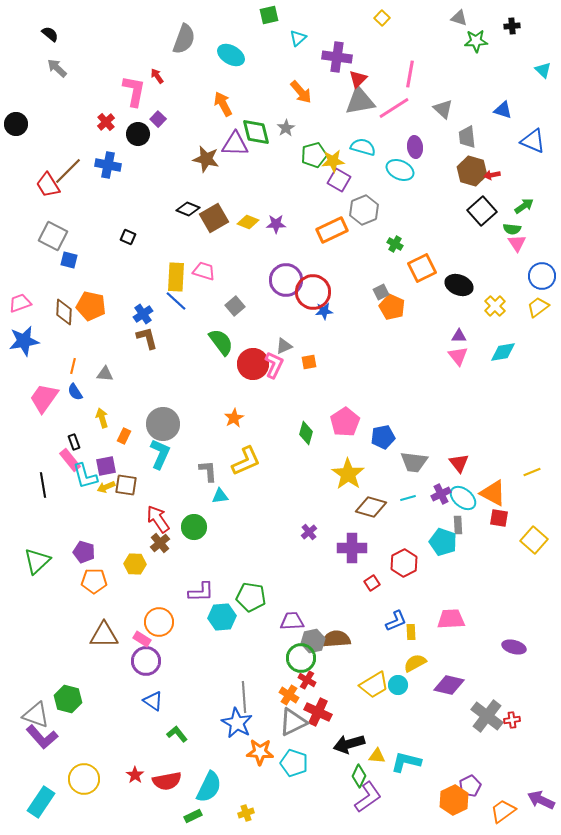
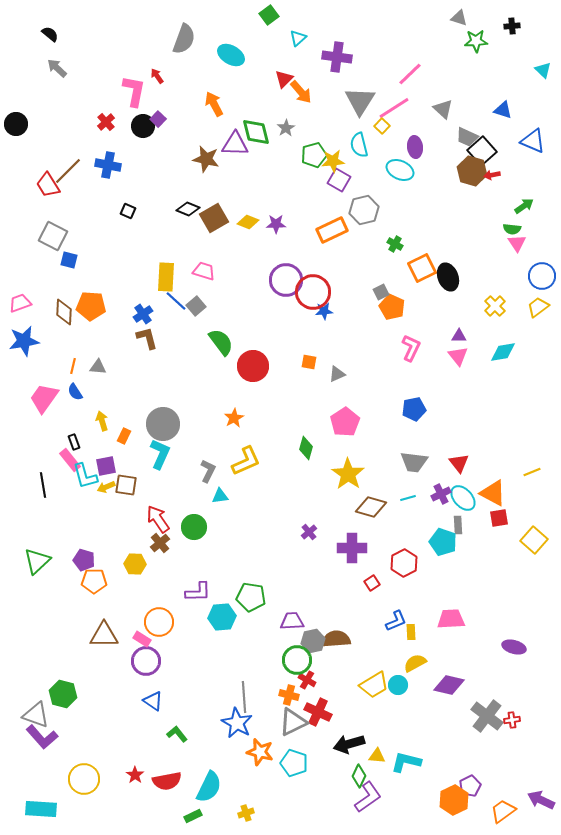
green square at (269, 15): rotated 24 degrees counterclockwise
yellow square at (382, 18): moved 108 px down
pink line at (410, 74): rotated 36 degrees clockwise
red triangle at (358, 79): moved 74 px left
gray triangle at (360, 101): rotated 48 degrees counterclockwise
orange arrow at (223, 104): moved 9 px left
black circle at (138, 134): moved 5 px right, 8 px up
gray trapezoid at (467, 137): rotated 60 degrees counterclockwise
cyan semicircle at (363, 147): moved 4 px left, 2 px up; rotated 120 degrees counterclockwise
gray hexagon at (364, 210): rotated 8 degrees clockwise
black square at (482, 211): moved 60 px up
black square at (128, 237): moved 26 px up
yellow rectangle at (176, 277): moved 10 px left
black ellipse at (459, 285): moved 11 px left, 8 px up; rotated 48 degrees clockwise
orange pentagon at (91, 306): rotated 8 degrees counterclockwise
gray square at (235, 306): moved 39 px left
gray triangle at (284, 346): moved 53 px right, 28 px down
orange square at (309, 362): rotated 21 degrees clockwise
red circle at (253, 364): moved 2 px down
pink L-shape at (274, 365): moved 137 px right, 17 px up
gray triangle at (105, 374): moved 7 px left, 7 px up
yellow arrow at (102, 418): moved 3 px down
green diamond at (306, 433): moved 15 px down
blue pentagon at (383, 437): moved 31 px right, 28 px up
gray L-shape at (208, 471): rotated 30 degrees clockwise
cyan ellipse at (463, 498): rotated 8 degrees clockwise
red square at (499, 518): rotated 18 degrees counterclockwise
purple pentagon at (84, 552): moved 8 px down
purple L-shape at (201, 592): moved 3 px left
green circle at (301, 658): moved 4 px left, 2 px down
orange cross at (289, 695): rotated 18 degrees counterclockwise
green hexagon at (68, 699): moved 5 px left, 5 px up
orange star at (260, 752): rotated 12 degrees clockwise
cyan rectangle at (41, 802): moved 7 px down; rotated 60 degrees clockwise
